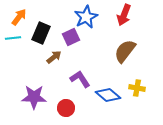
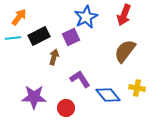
black rectangle: moved 2 px left, 3 px down; rotated 40 degrees clockwise
brown arrow: rotated 35 degrees counterclockwise
blue diamond: rotated 10 degrees clockwise
